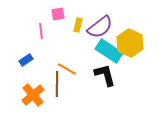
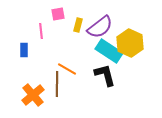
blue rectangle: moved 2 px left, 10 px up; rotated 56 degrees counterclockwise
